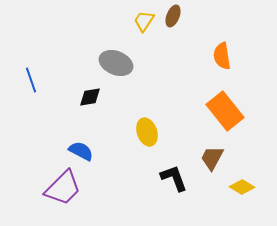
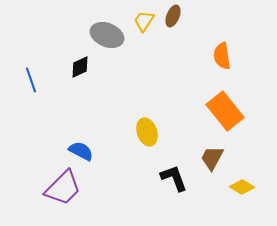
gray ellipse: moved 9 px left, 28 px up
black diamond: moved 10 px left, 30 px up; rotated 15 degrees counterclockwise
